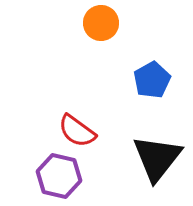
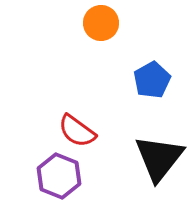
black triangle: moved 2 px right
purple hexagon: rotated 9 degrees clockwise
